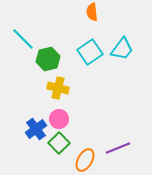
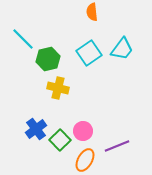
cyan square: moved 1 px left, 1 px down
pink circle: moved 24 px right, 12 px down
green square: moved 1 px right, 3 px up
purple line: moved 1 px left, 2 px up
